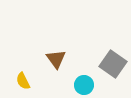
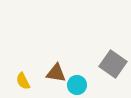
brown triangle: moved 14 px down; rotated 45 degrees counterclockwise
cyan circle: moved 7 px left
